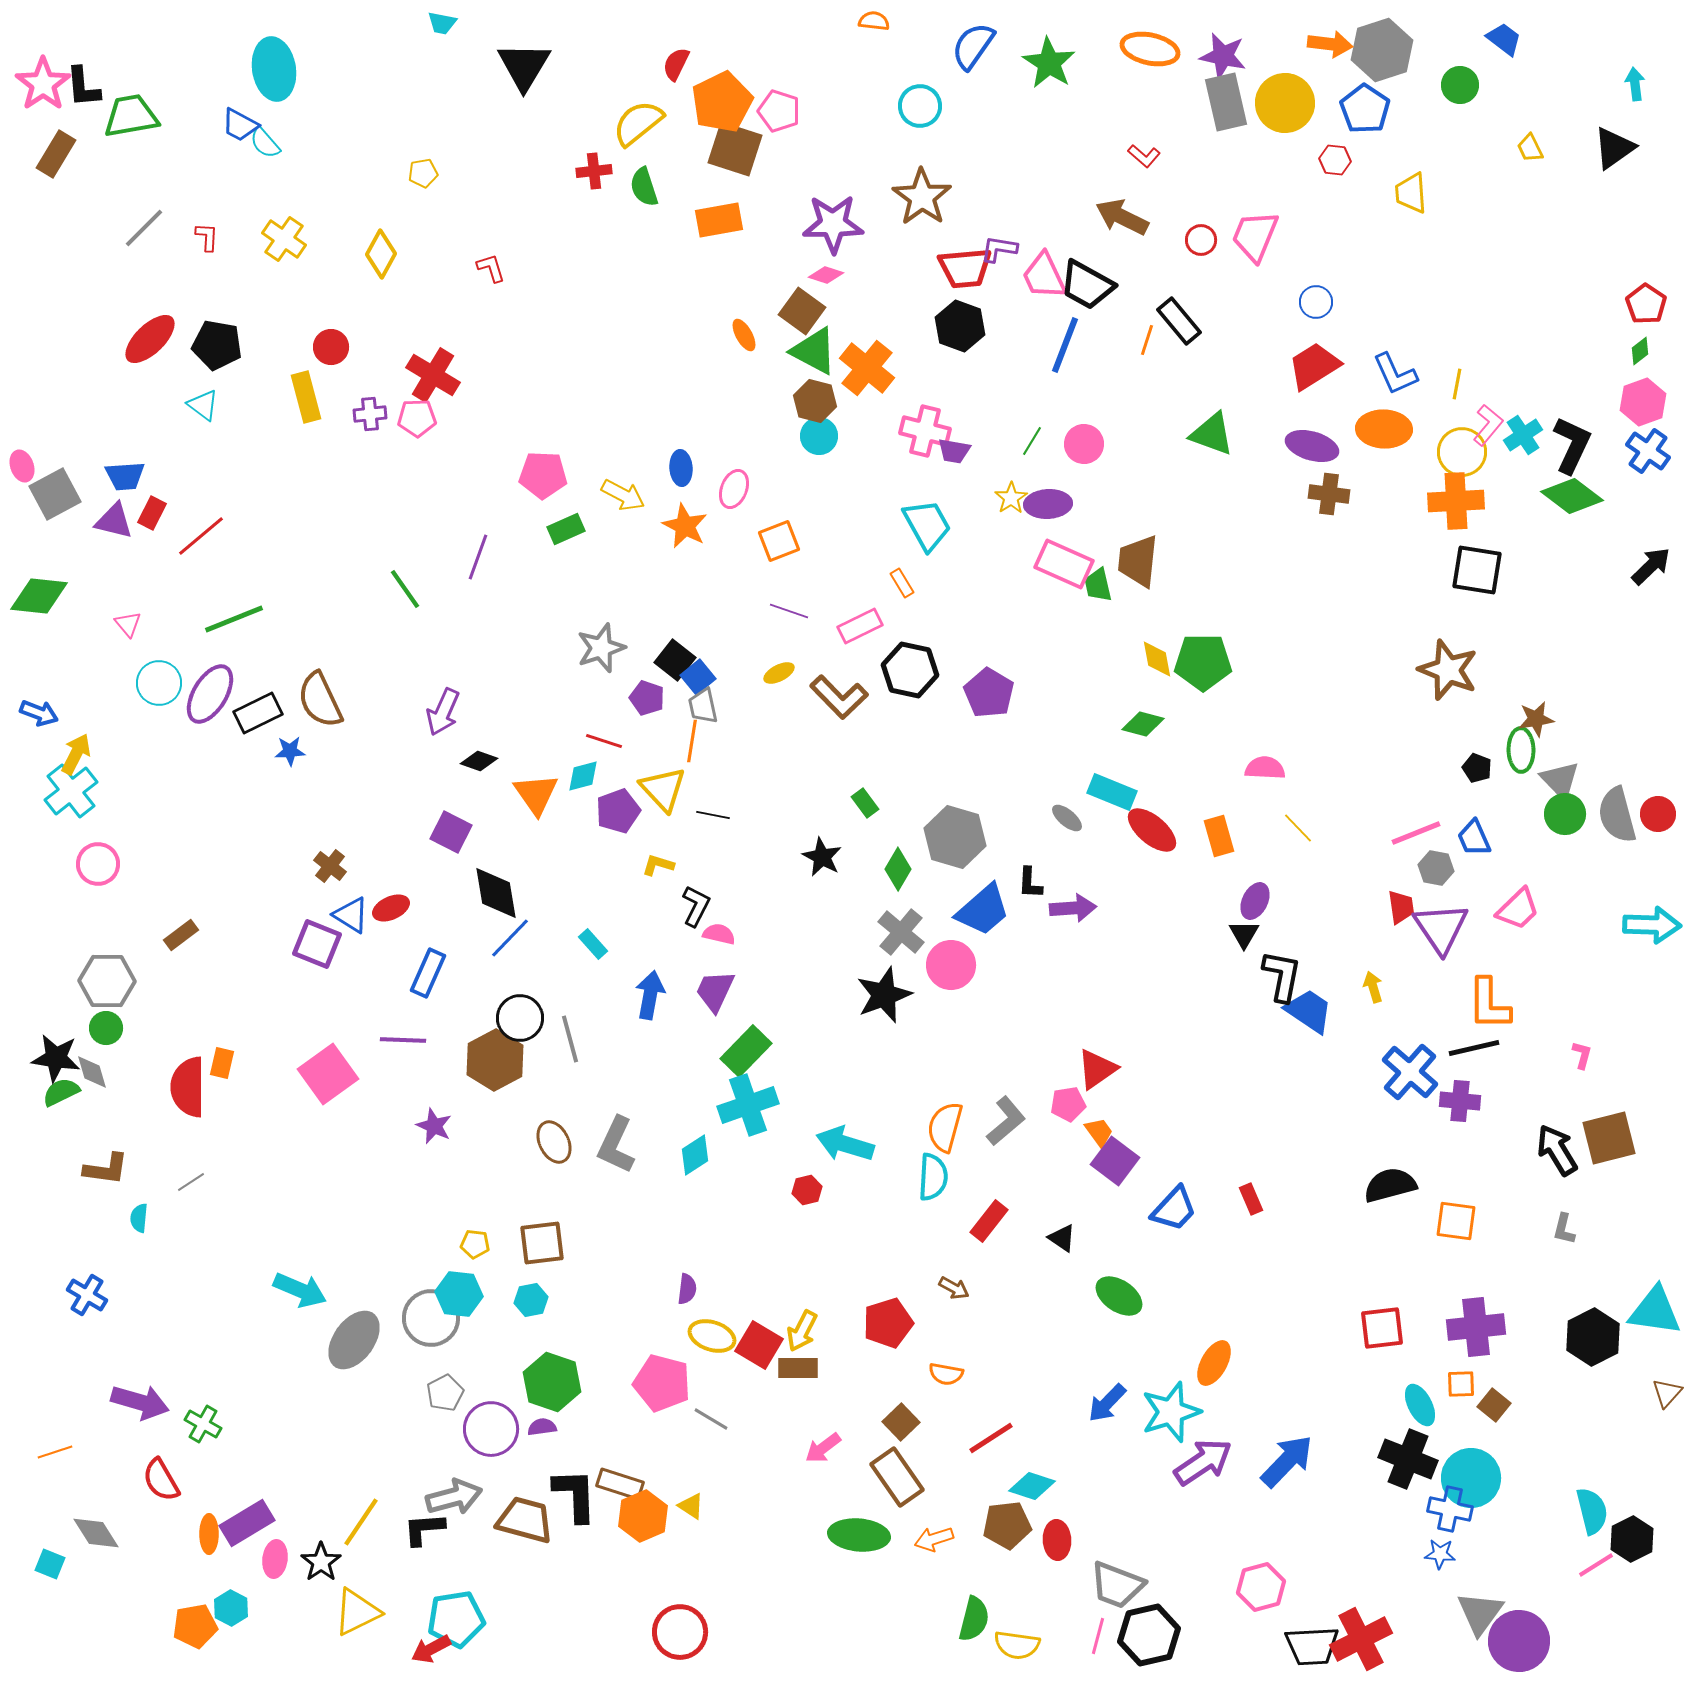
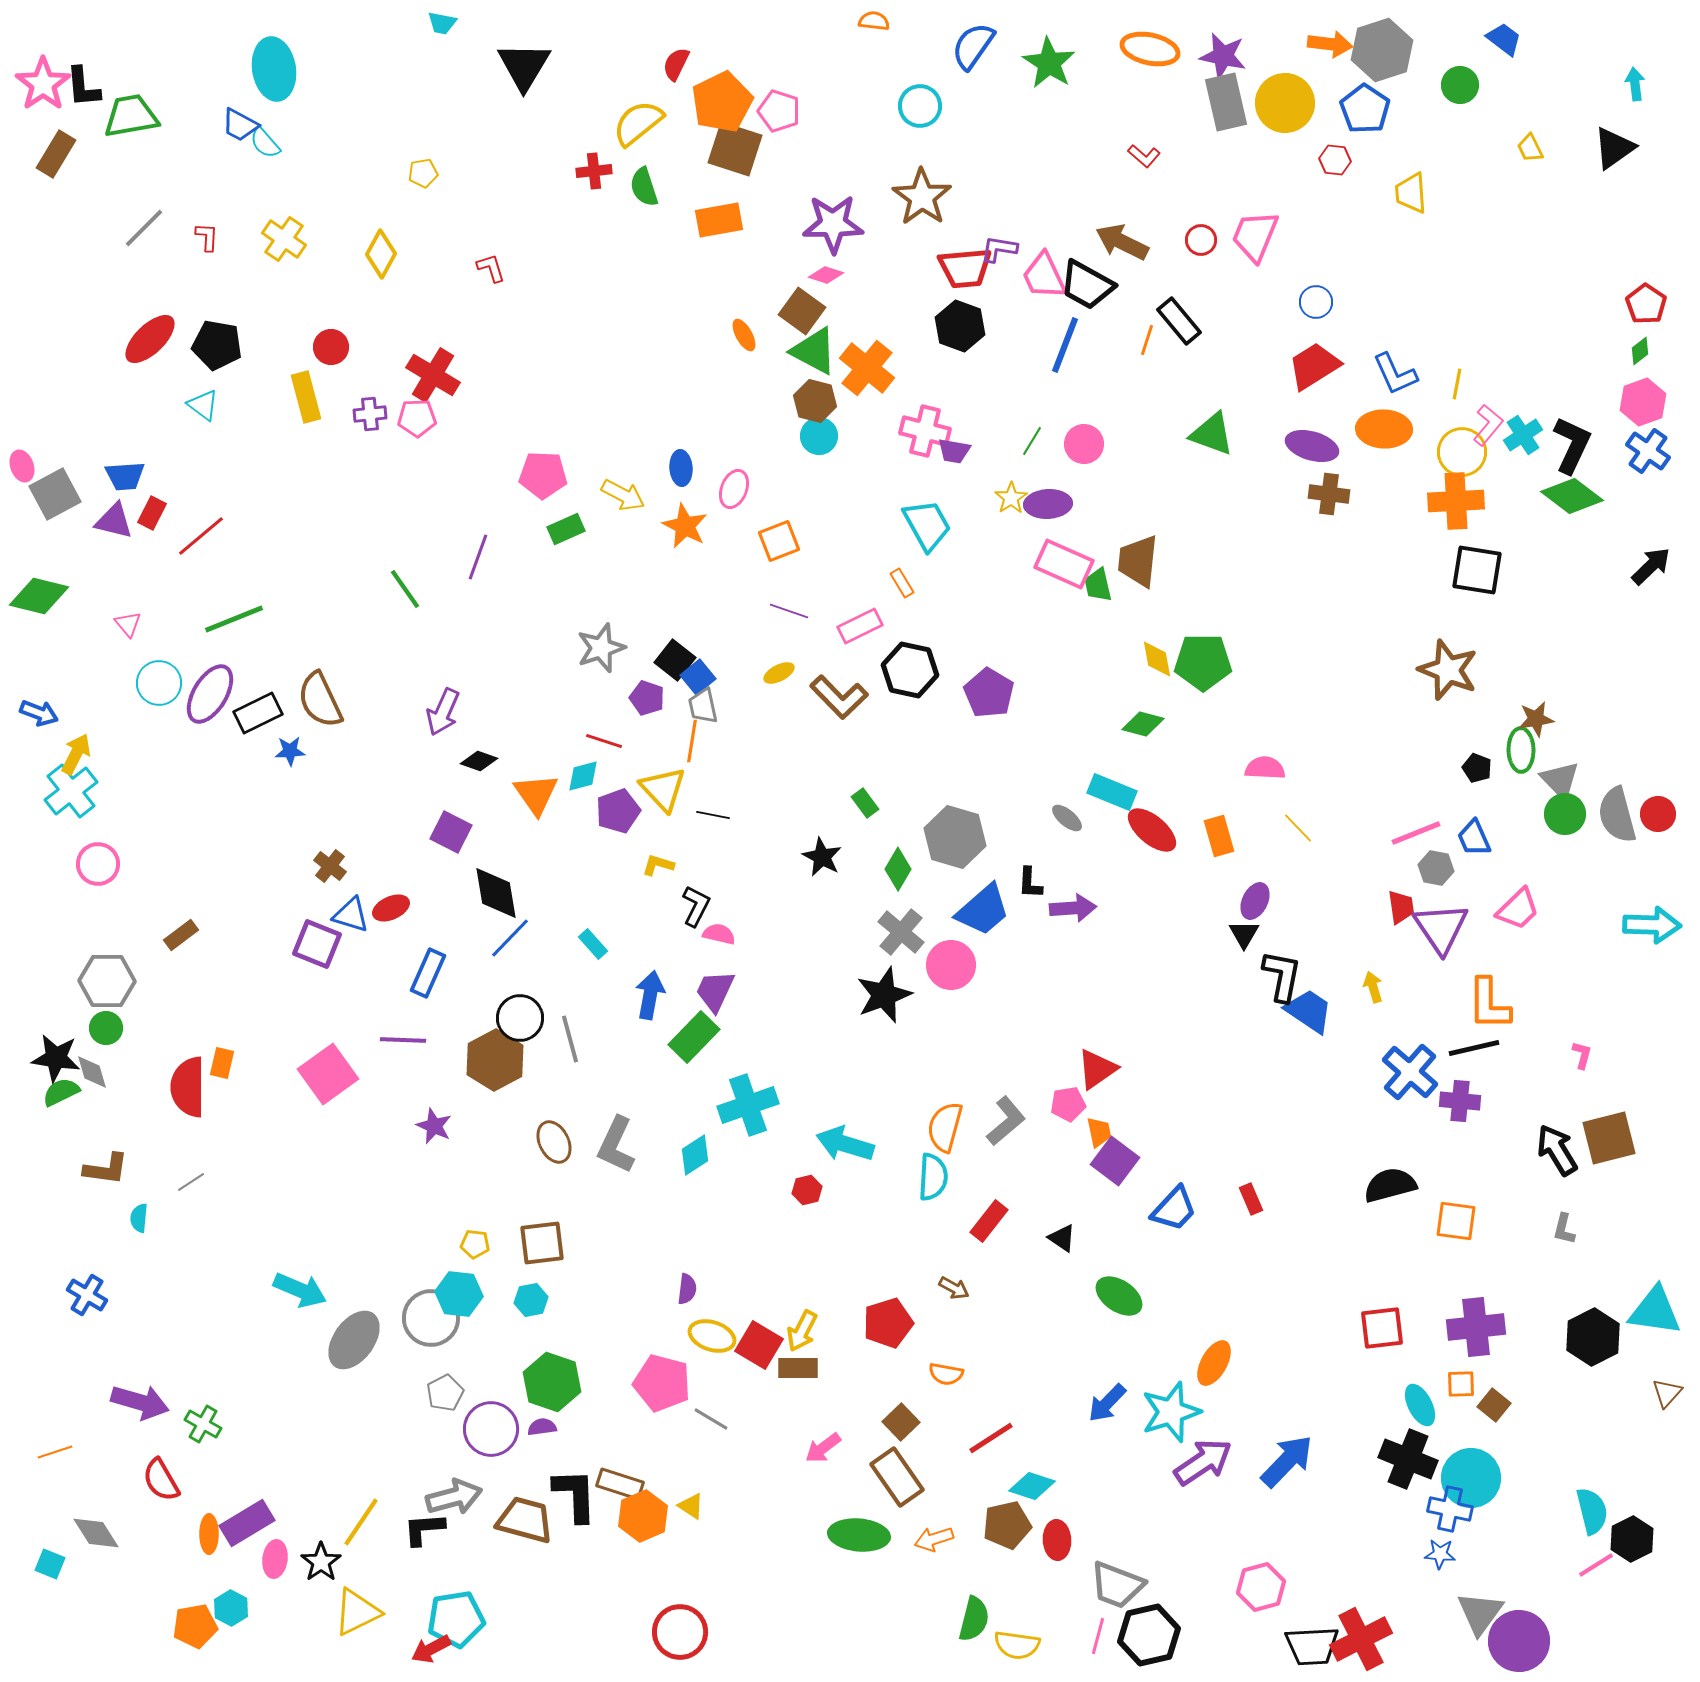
brown arrow at (1122, 217): moved 25 px down
green diamond at (39, 596): rotated 8 degrees clockwise
blue triangle at (351, 915): rotated 15 degrees counterclockwise
green rectangle at (746, 1051): moved 52 px left, 14 px up
orange trapezoid at (1099, 1132): rotated 24 degrees clockwise
brown pentagon at (1007, 1525): rotated 6 degrees counterclockwise
